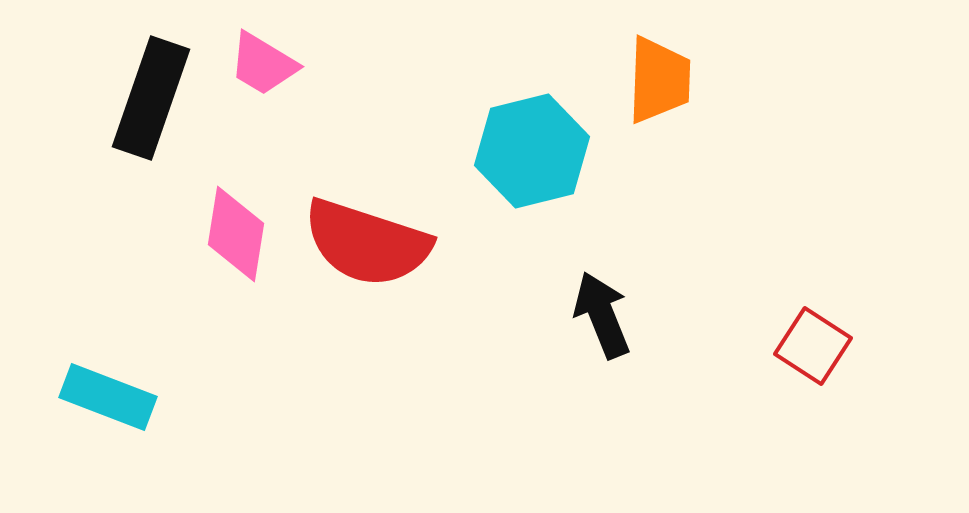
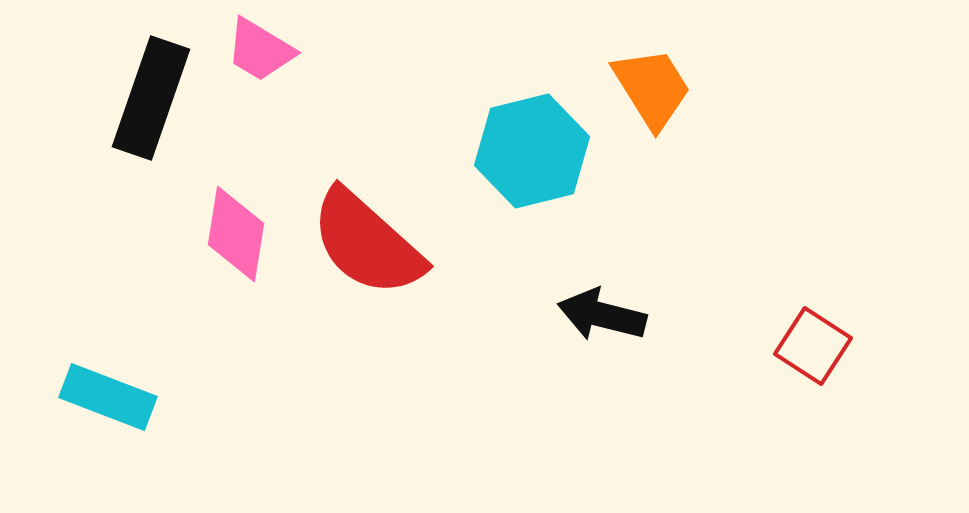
pink trapezoid: moved 3 px left, 14 px up
orange trapezoid: moved 7 px left, 8 px down; rotated 34 degrees counterclockwise
red semicircle: rotated 24 degrees clockwise
black arrow: rotated 54 degrees counterclockwise
